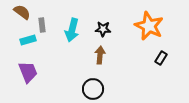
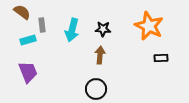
black rectangle: rotated 56 degrees clockwise
black circle: moved 3 px right
